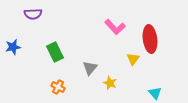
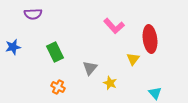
pink L-shape: moved 1 px left, 1 px up
